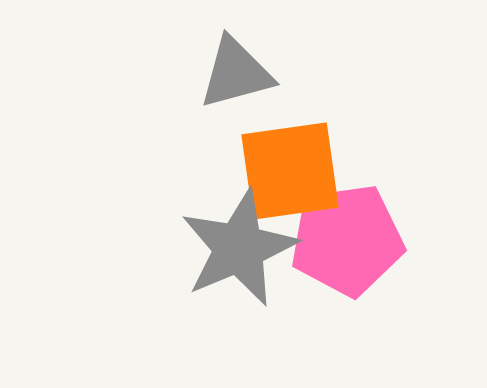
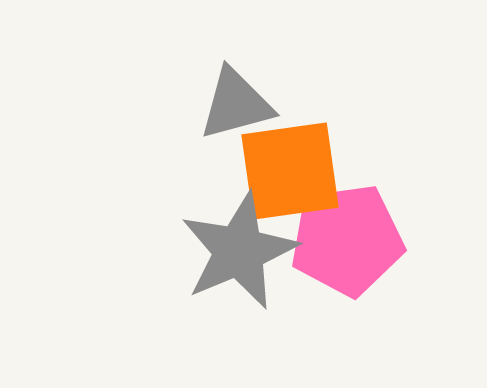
gray triangle: moved 31 px down
gray star: moved 3 px down
